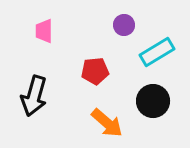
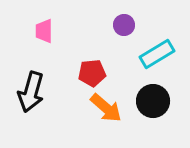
cyan rectangle: moved 2 px down
red pentagon: moved 3 px left, 2 px down
black arrow: moved 3 px left, 4 px up
orange arrow: moved 1 px left, 15 px up
